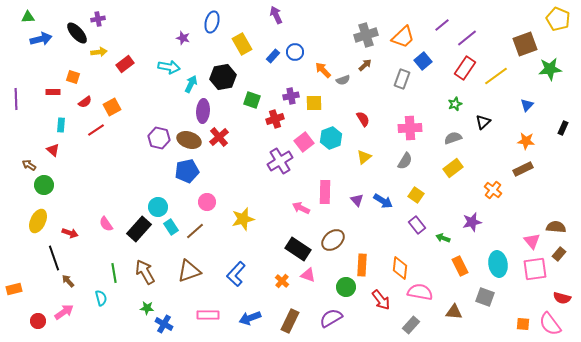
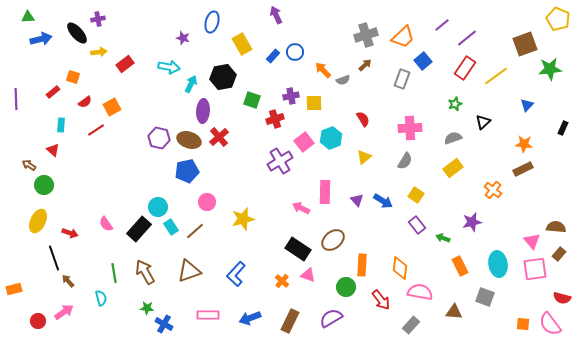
red rectangle at (53, 92): rotated 40 degrees counterclockwise
orange star at (526, 141): moved 2 px left, 3 px down
